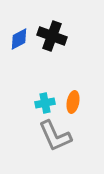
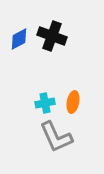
gray L-shape: moved 1 px right, 1 px down
